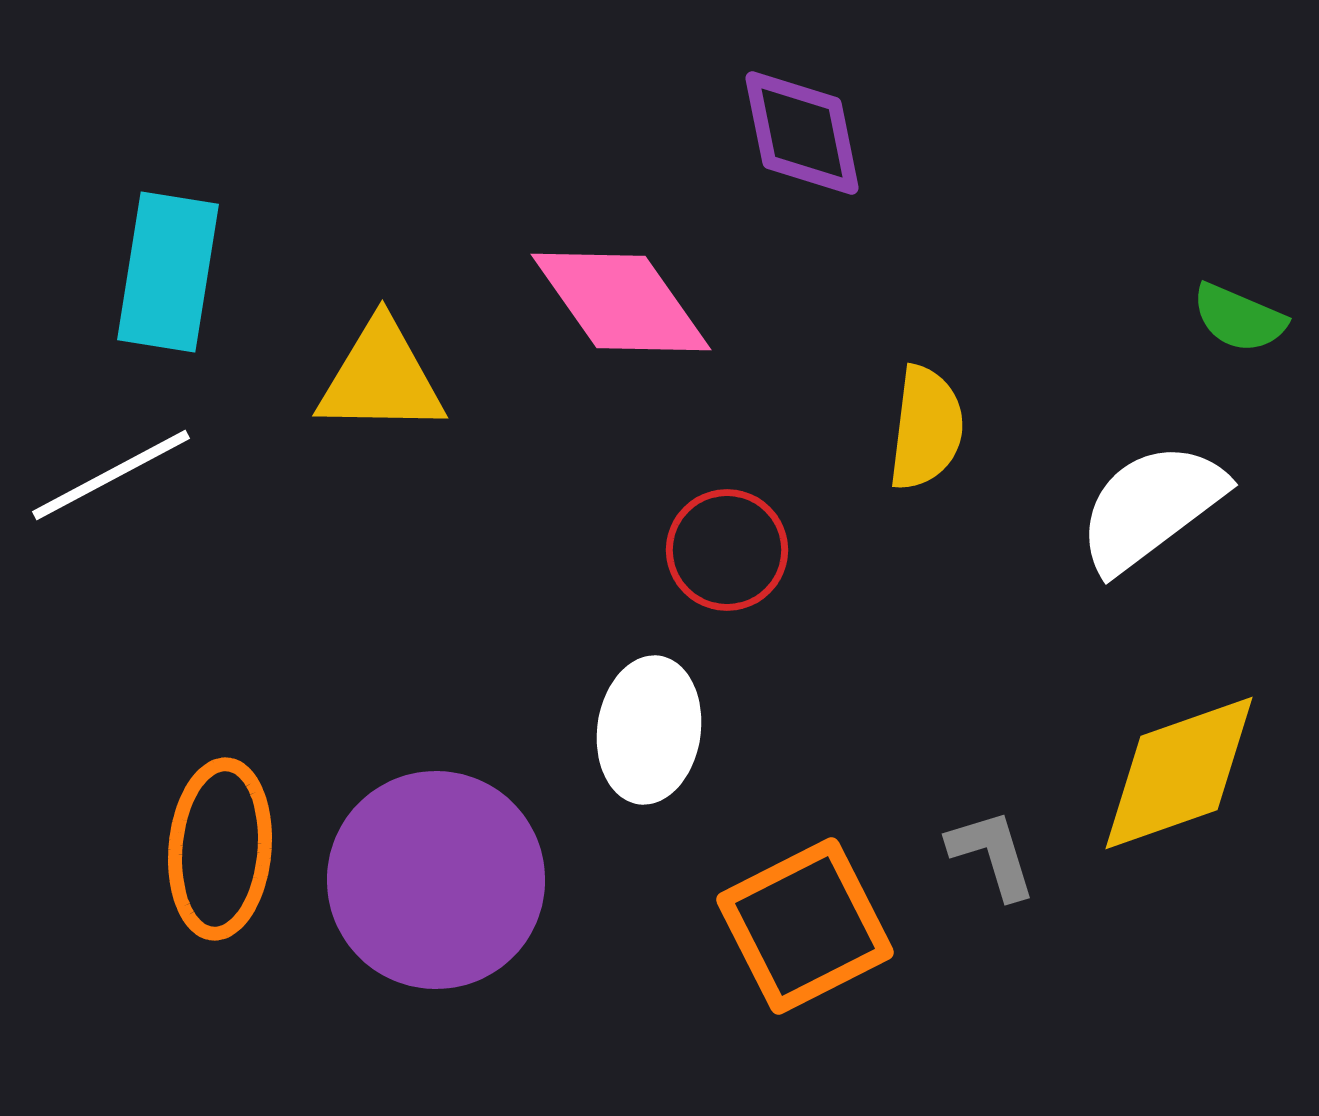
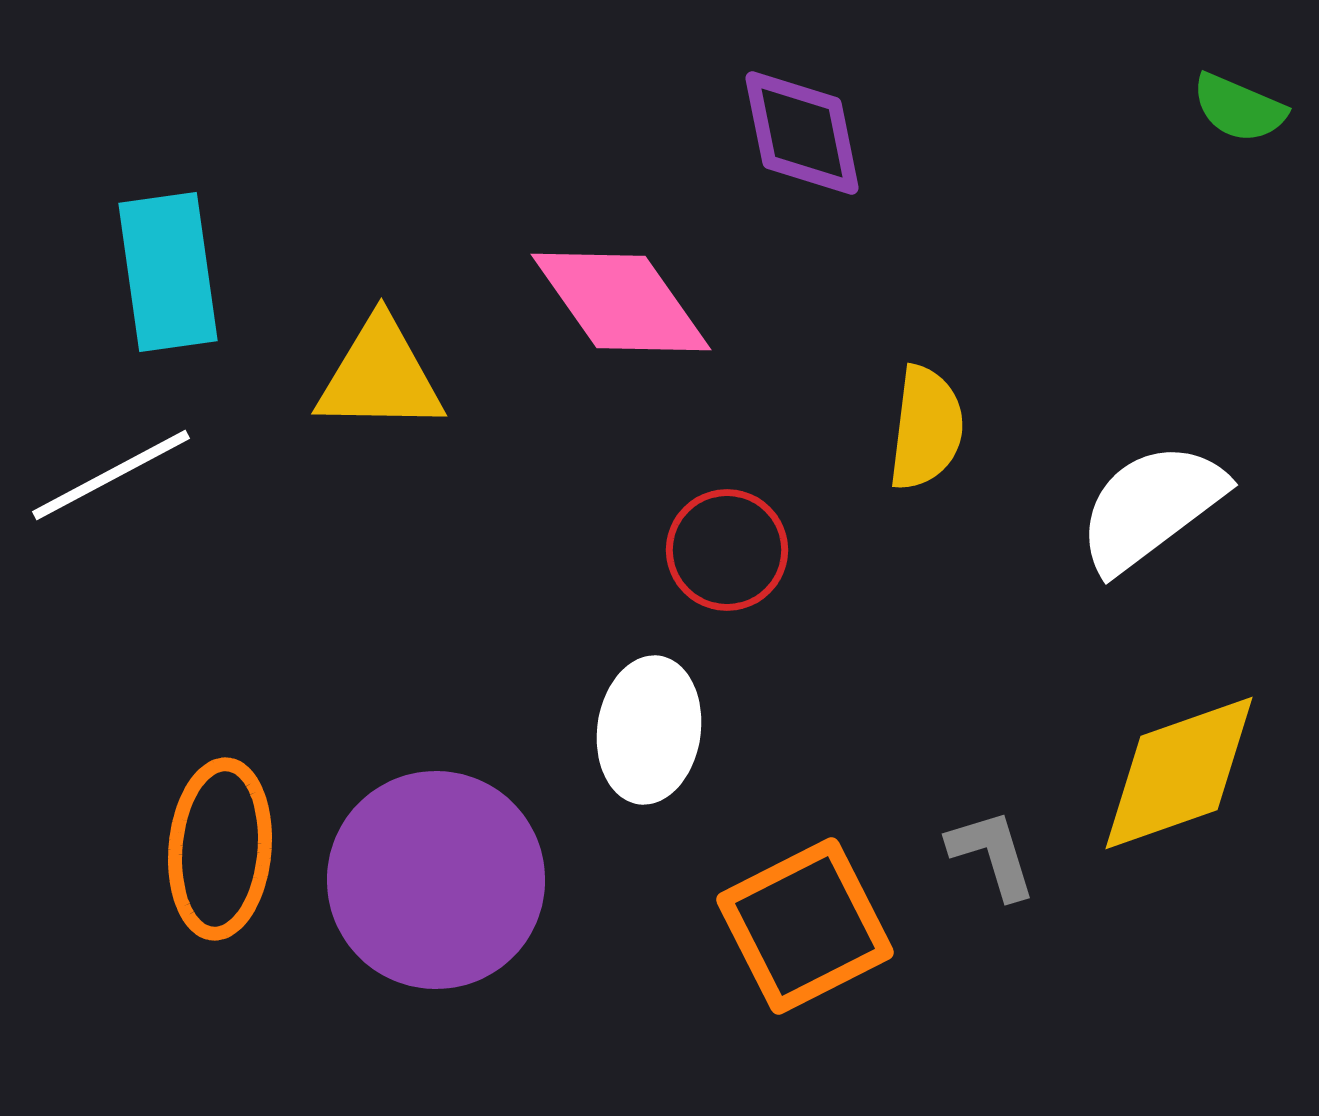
cyan rectangle: rotated 17 degrees counterclockwise
green semicircle: moved 210 px up
yellow triangle: moved 1 px left, 2 px up
